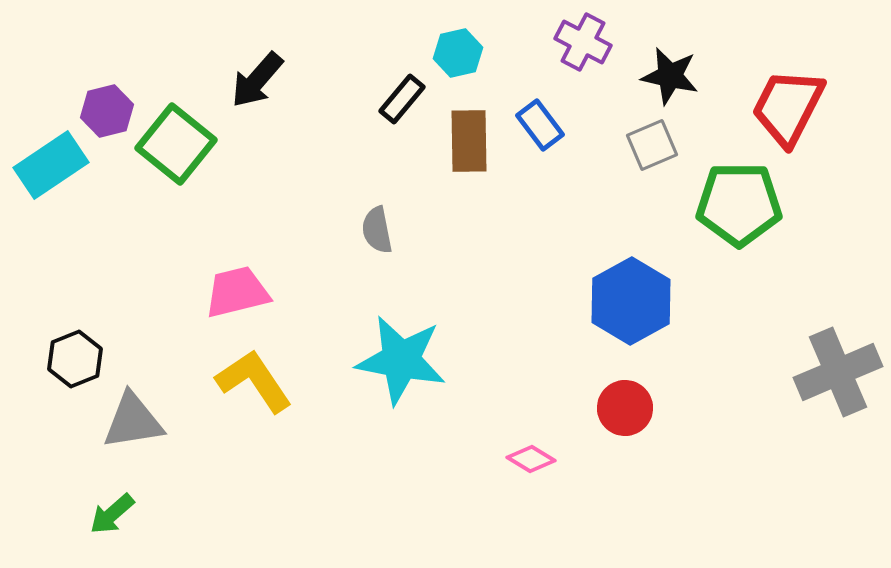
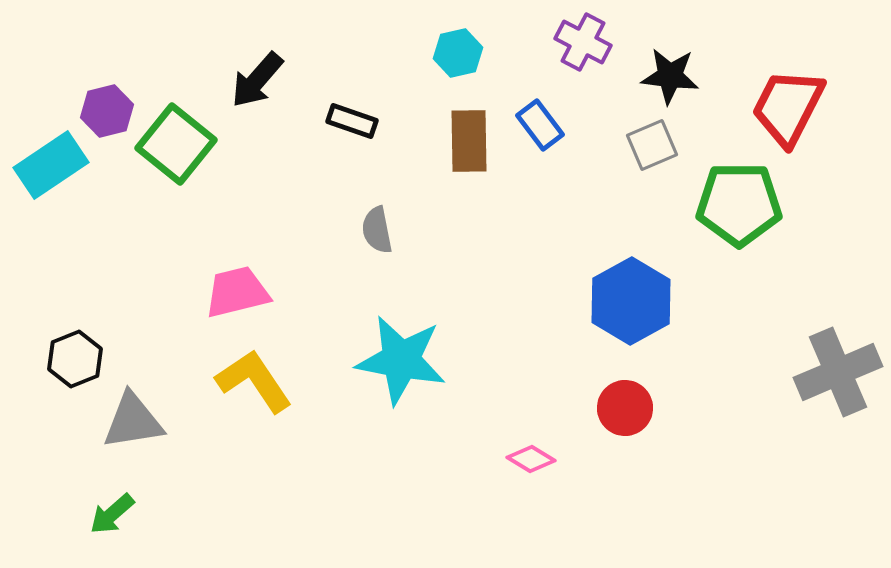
black star: rotated 6 degrees counterclockwise
black rectangle: moved 50 px left, 22 px down; rotated 69 degrees clockwise
